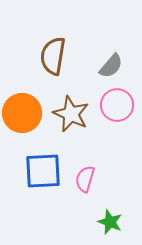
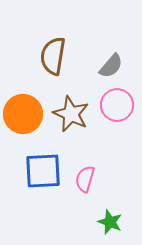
orange circle: moved 1 px right, 1 px down
